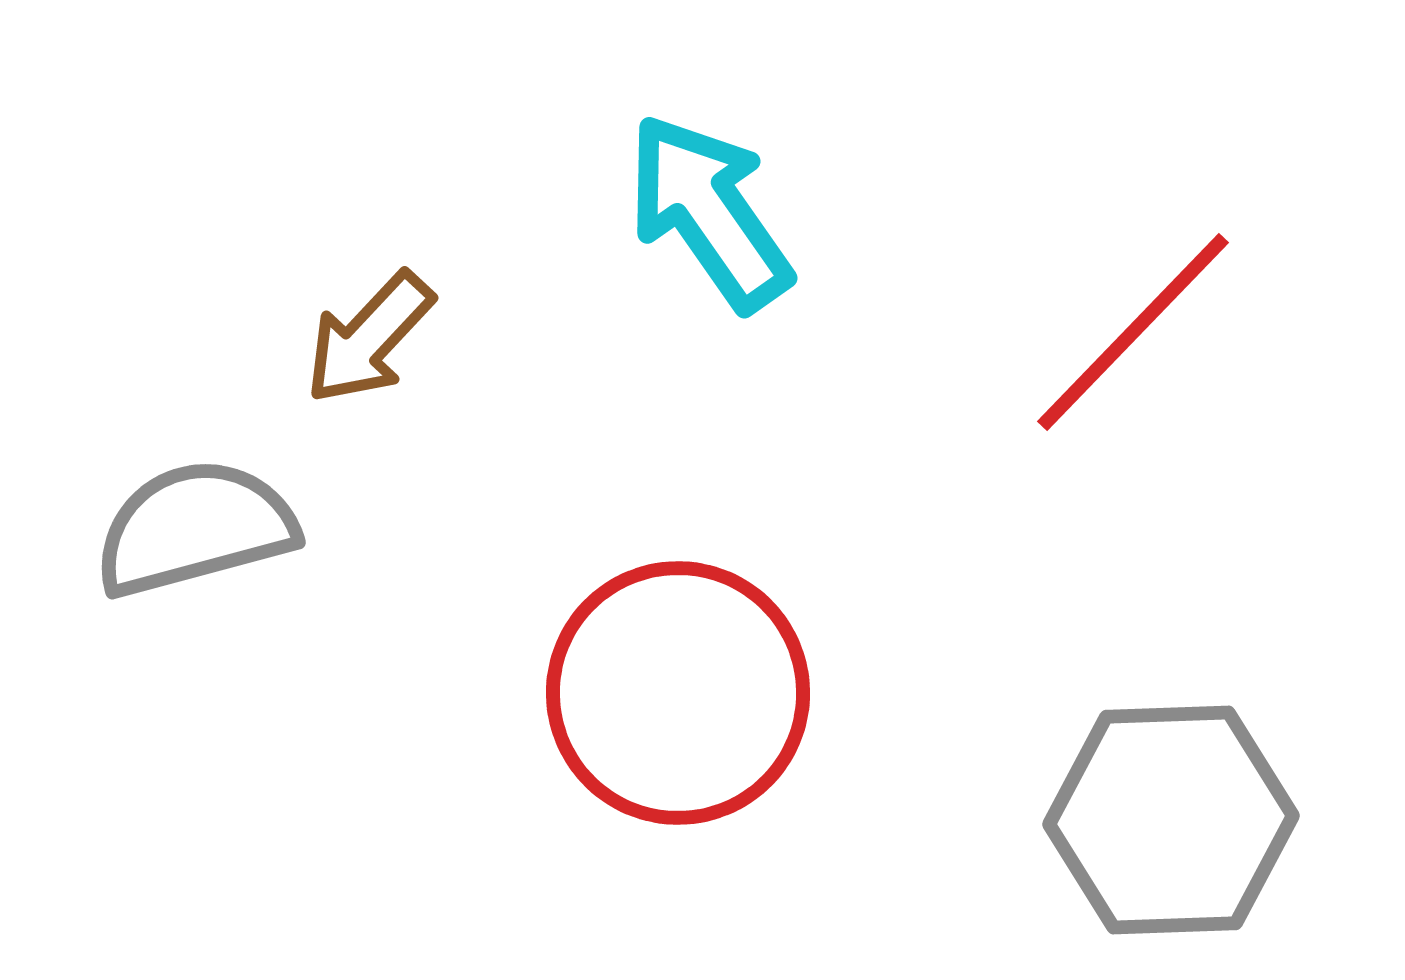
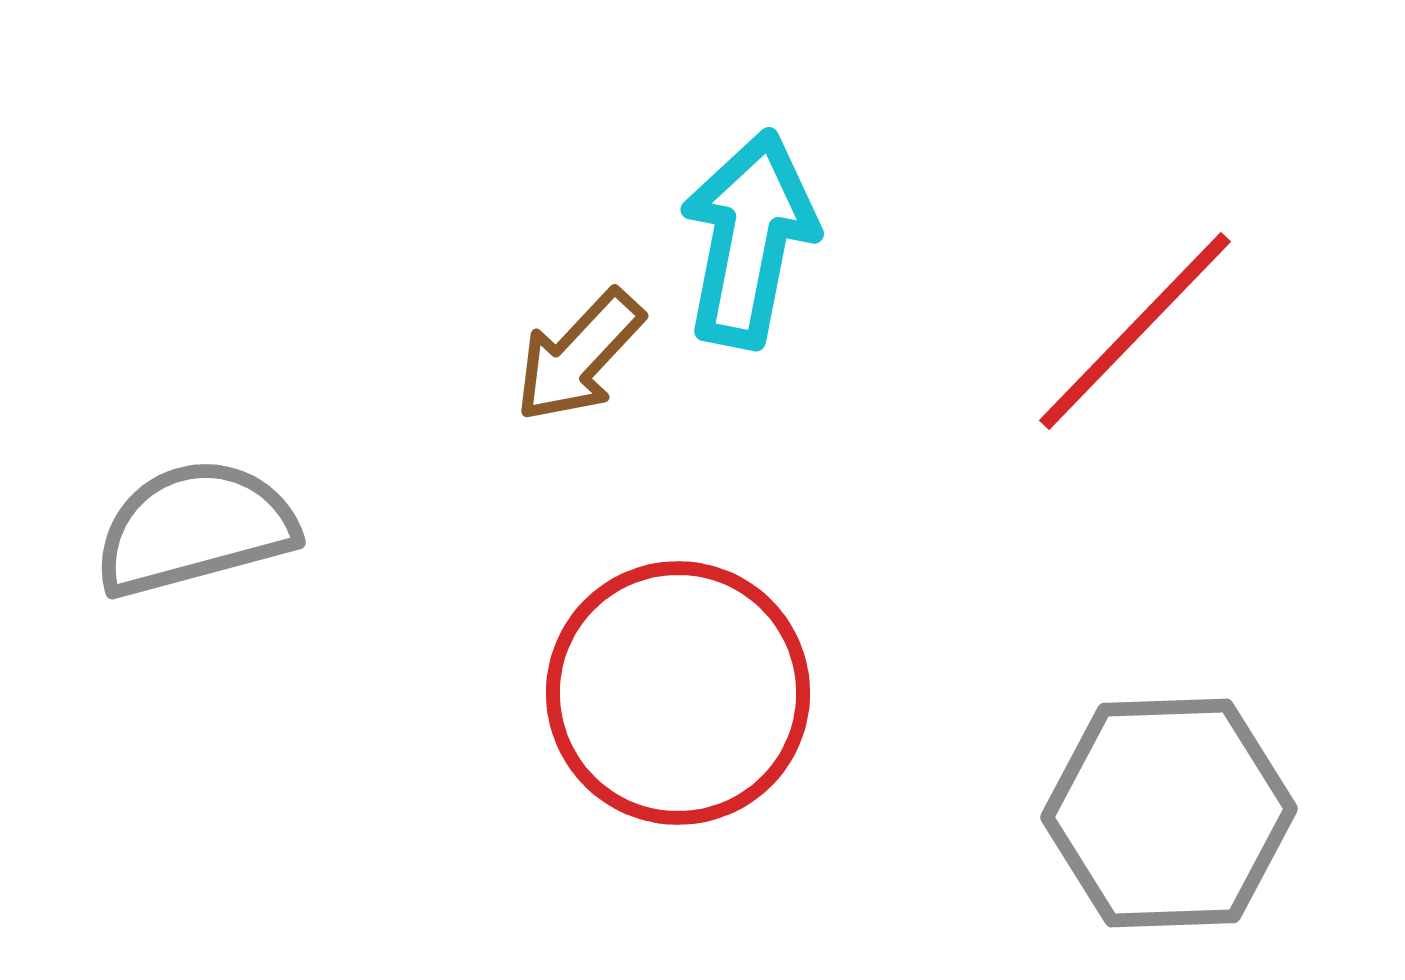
cyan arrow: moved 40 px right, 27 px down; rotated 46 degrees clockwise
red line: moved 2 px right, 1 px up
brown arrow: moved 210 px right, 18 px down
gray hexagon: moved 2 px left, 7 px up
